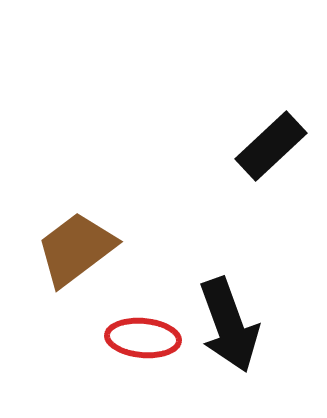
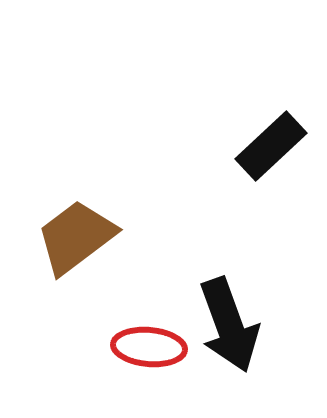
brown trapezoid: moved 12 px up
red ellipse: moved 6 px right, 9 px down
